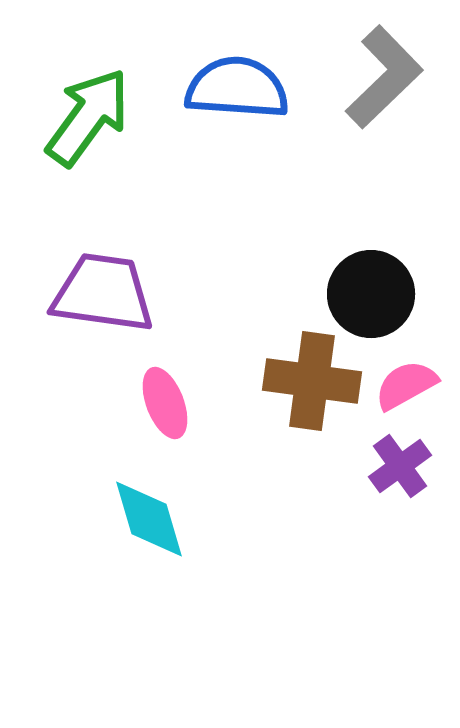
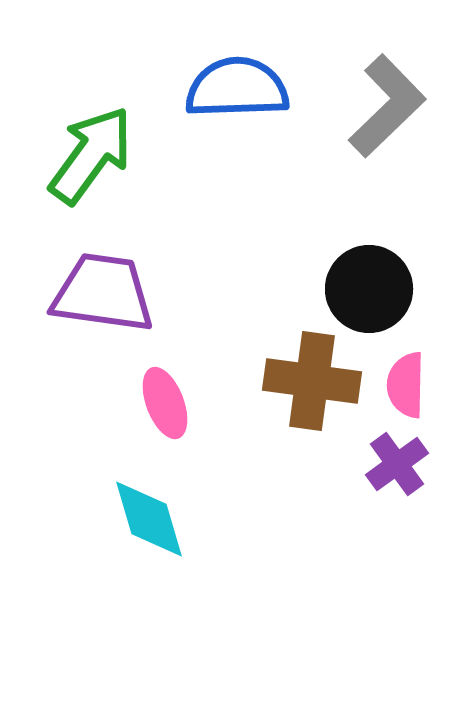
gray L-shape: moved 3 px right, 29 px down
blue semicircle: rotated 6 degrees counterclockwise
green arrow: moved 3 px right, 38 px down
black circle: moved 2 px left, 5 px up
pink semicircle: rotated 60 degrees counterclockwise
purple cross: moved 3 px left, 2 px up
